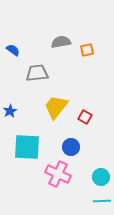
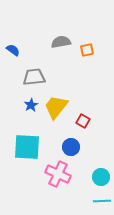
gray trapezoid: moved 3 px left, 4 px down
blue star: moved 21 px right, 6 px up
red square: moved 2 px left, 4 px down
